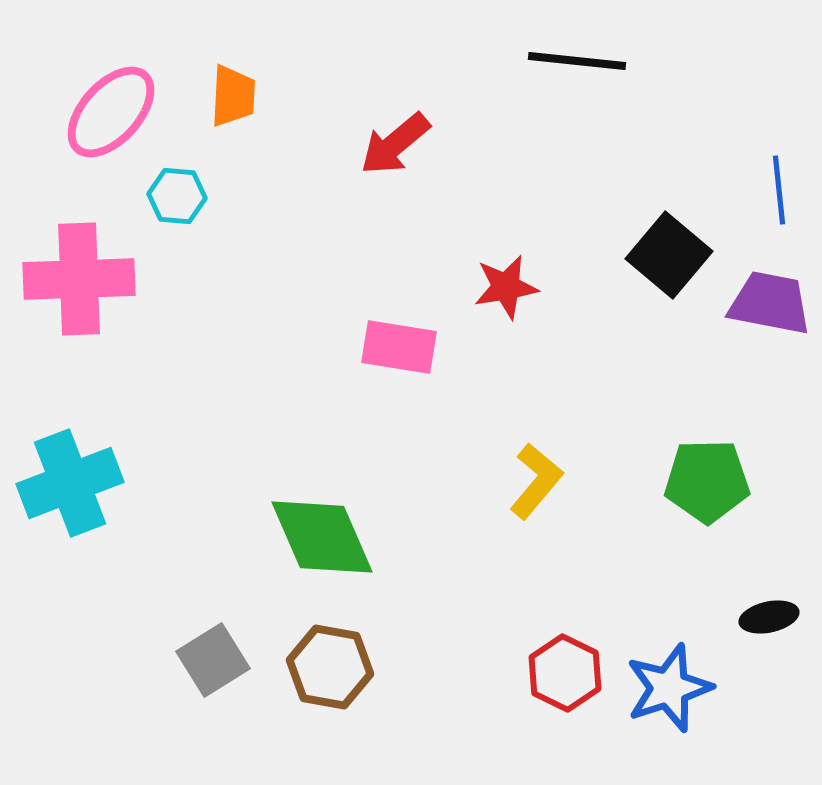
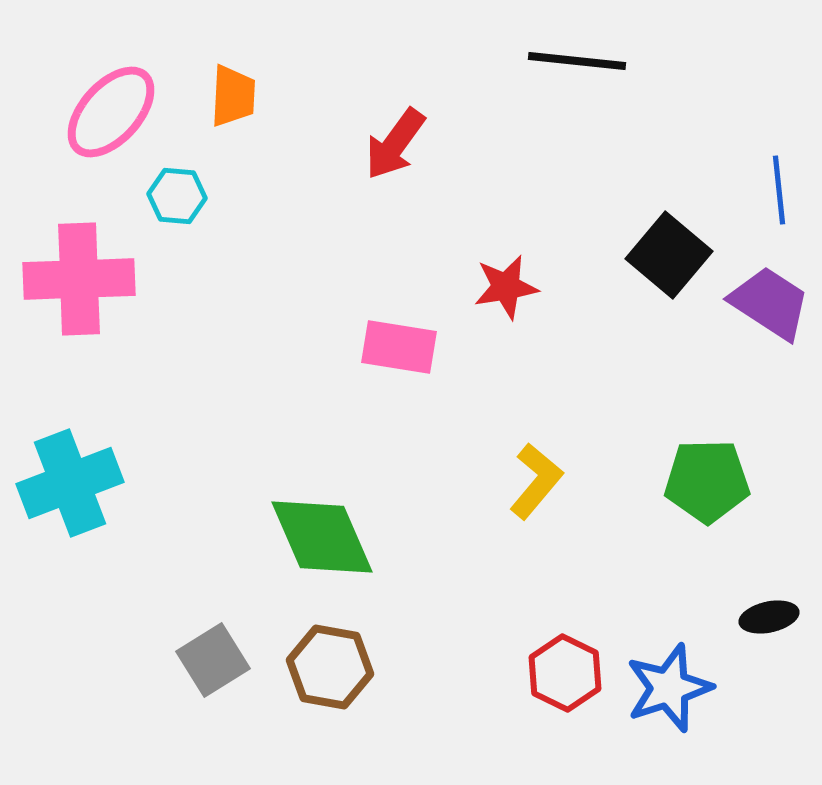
red arrow: rotated 14 degrees counterclockwise
purple trapezoid: rotated 22 degrees clockwise
